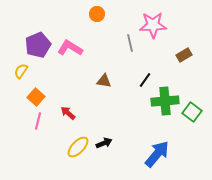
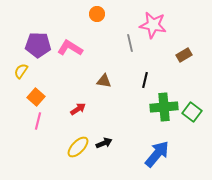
pink star: rotated 12 degrees clockwise
purple pentagon: rotated 25 degrees clockwise
black line: rotated 21 degrees counterclockwise
green cross: moved 1 px left, 6 px down
red arrow: moved 10 px right, 4 px up; rotated 105 degrees clockwise
